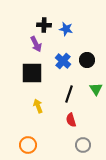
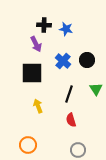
gray circle: moved 5 px left, 5 px down
